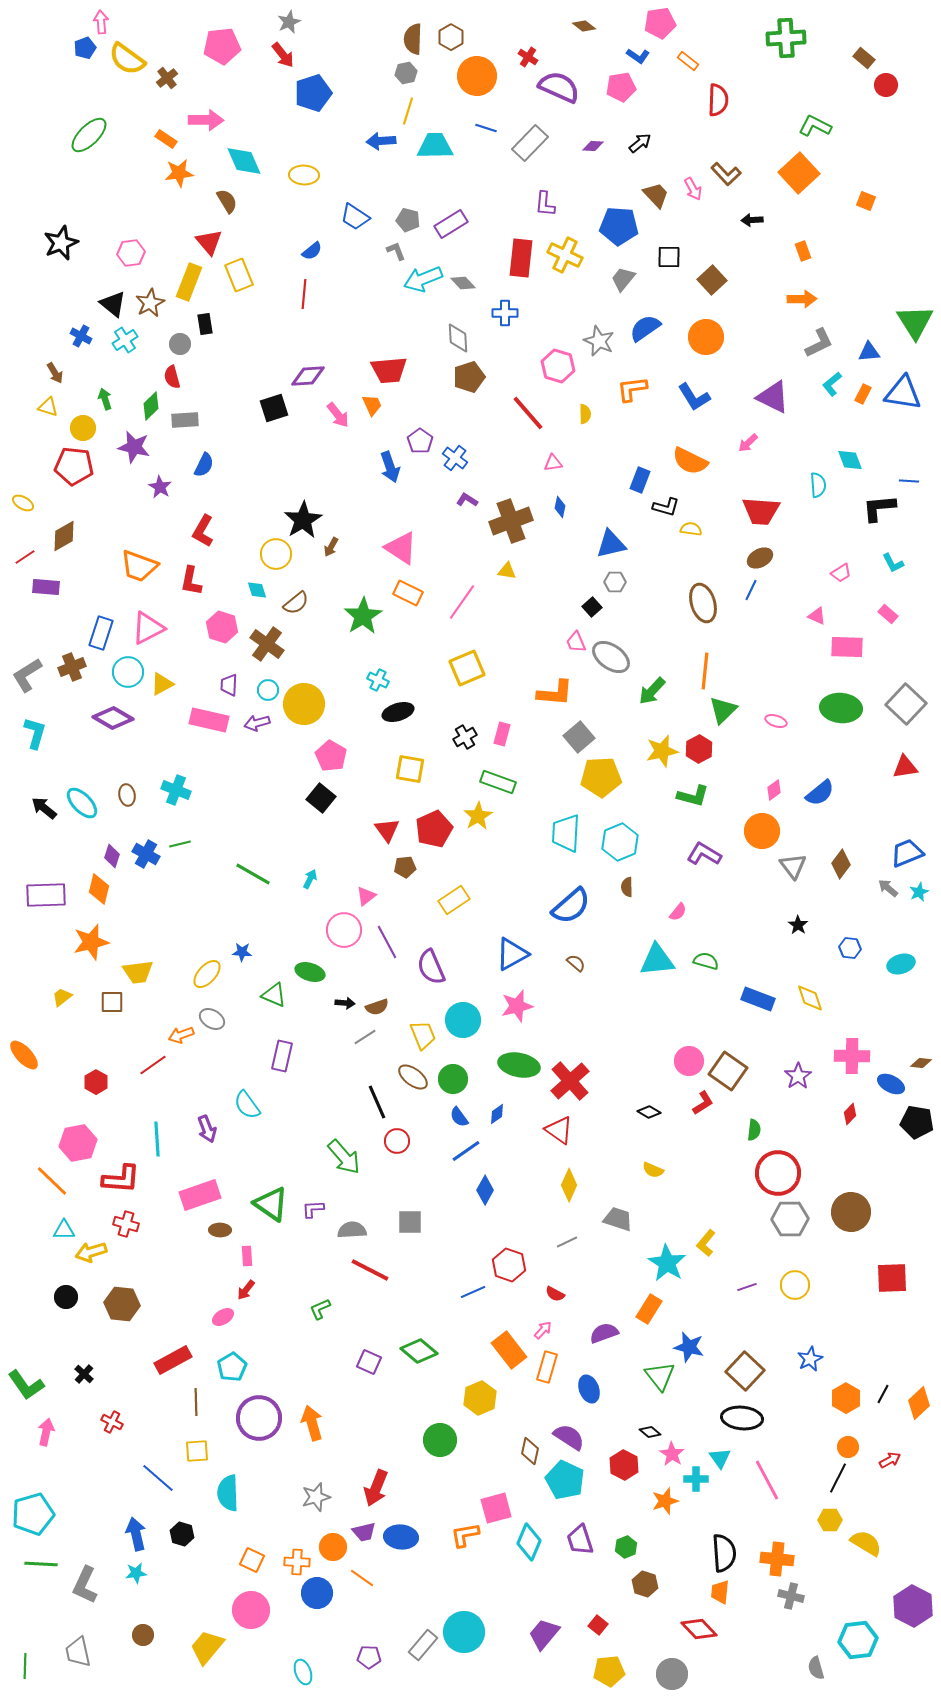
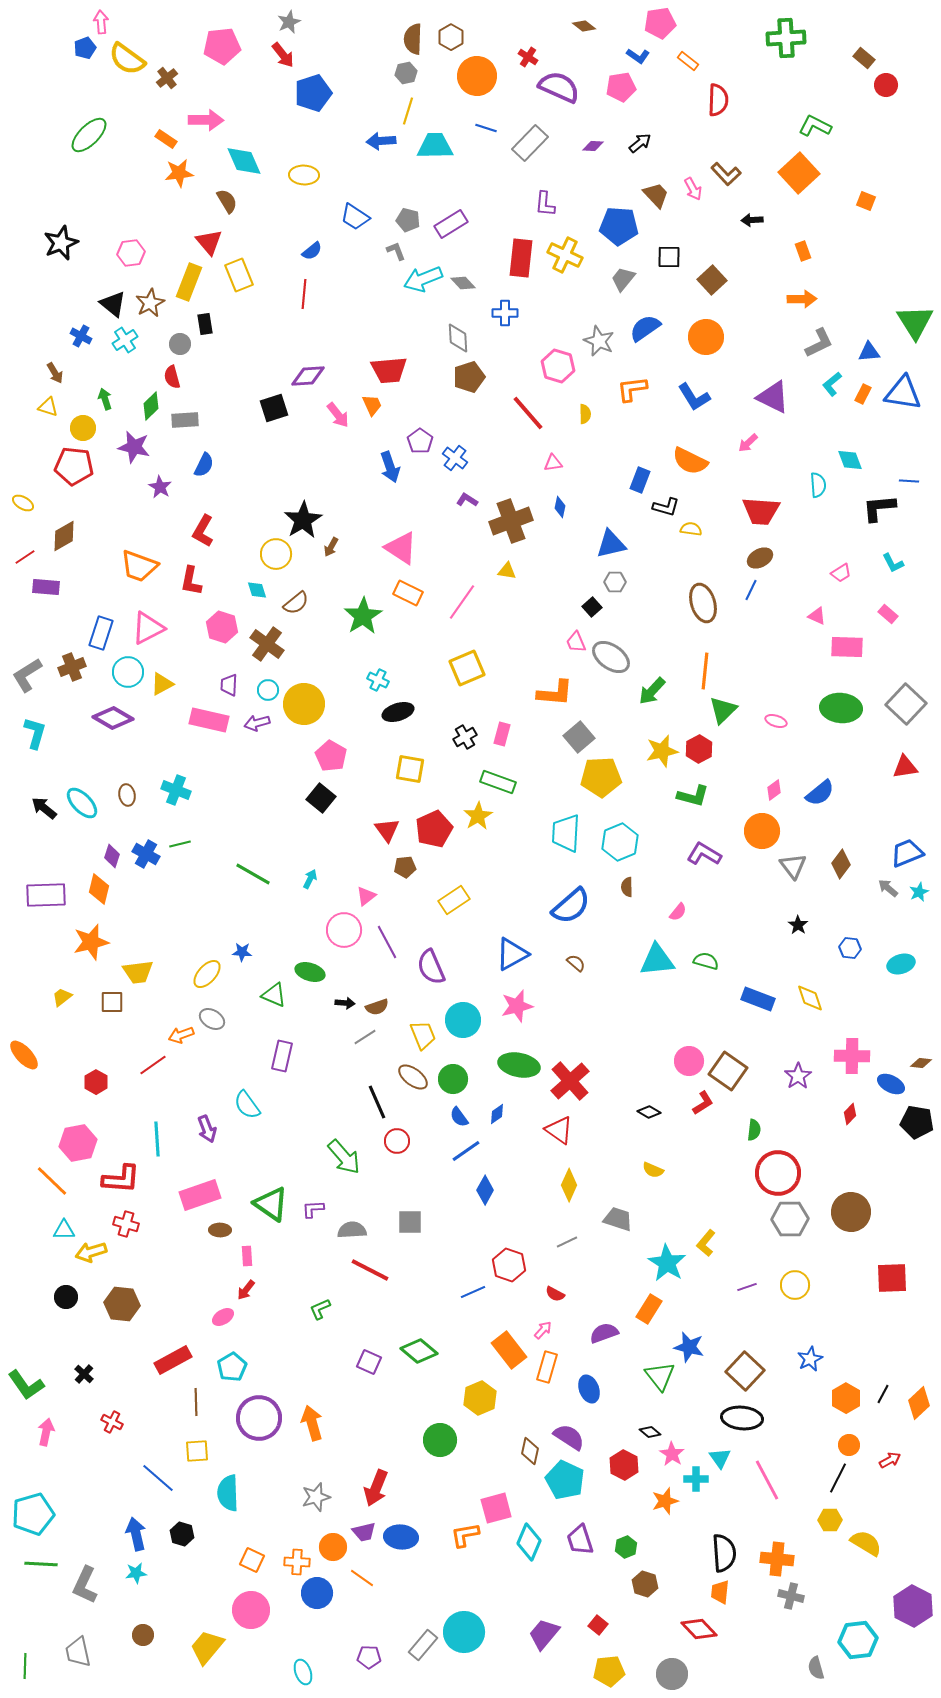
orange circle at (848, 1447): moved 1 px right, 2 px up
